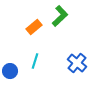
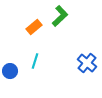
blue cross: moved 10 px right
